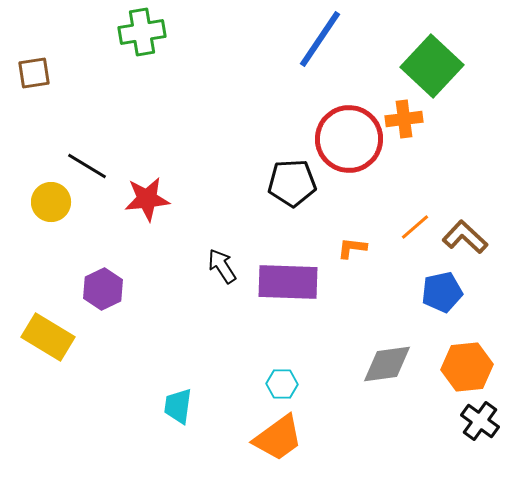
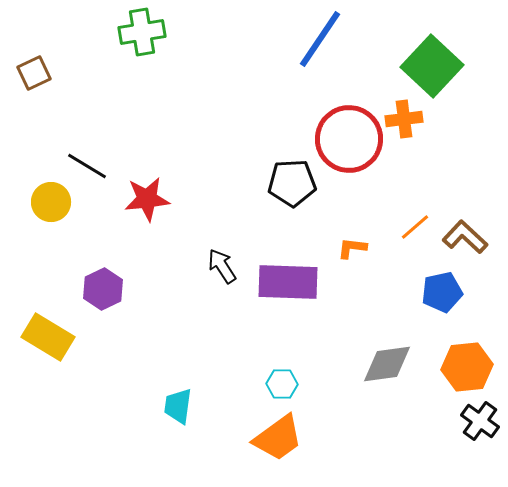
brown square: rotated 16 degrees counterclockwise
